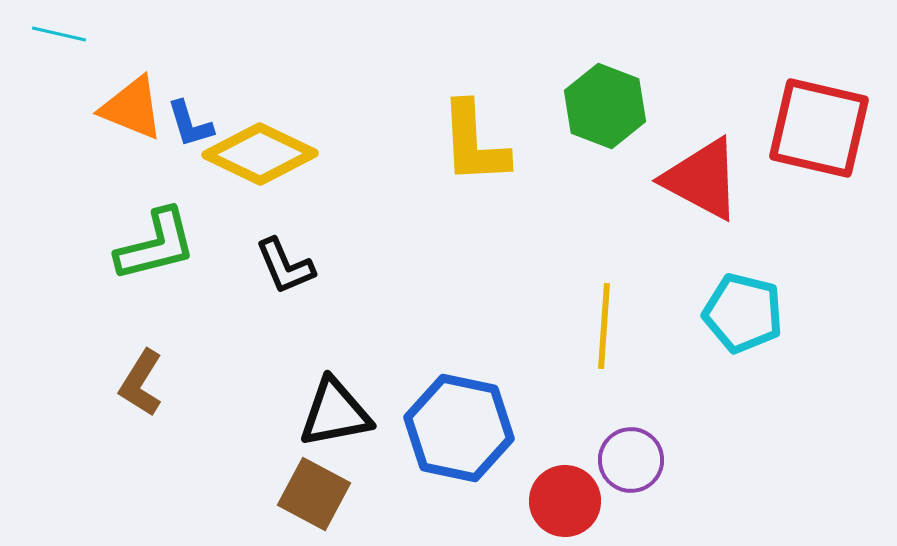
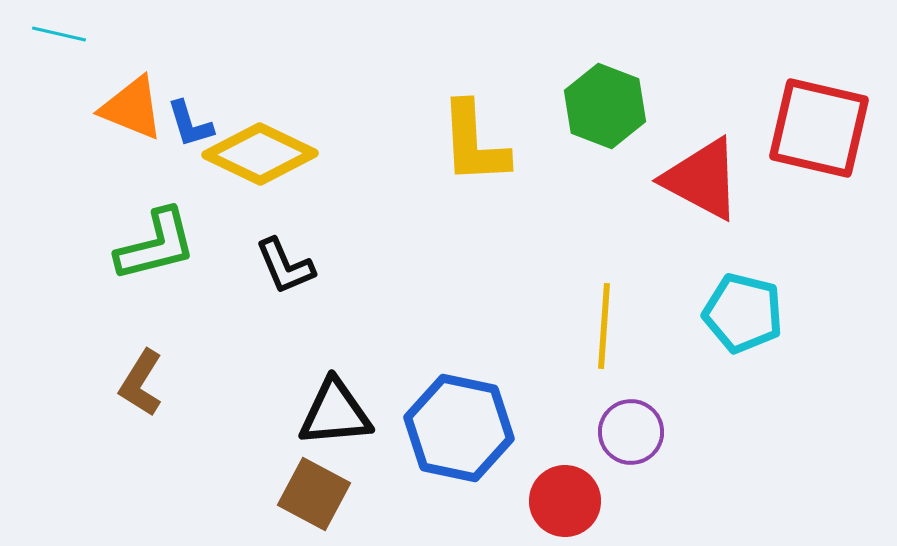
black triangle: rotated 6 degrees clockwise
purple circle: moved 28 px up
